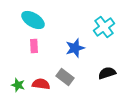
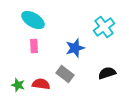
gray rectangle: moved 3 px up
